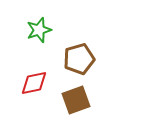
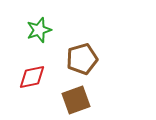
brown pentagon: moved 3 px right
red diamond: moved 2 px left, 6 px up
